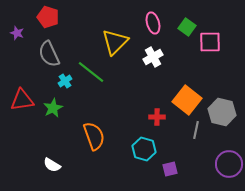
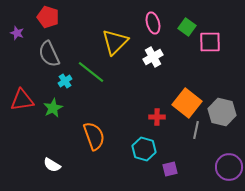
orange square: moved 3 px down
purple circle: moved 3 px down
